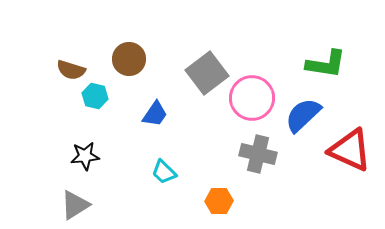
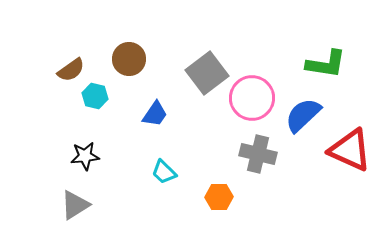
brown semicircle: rotated 52 degrees counterclockwise
orange hexagon: moved 4 px up
